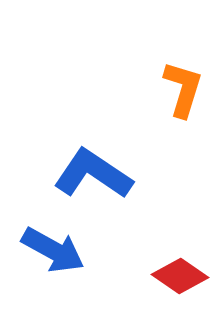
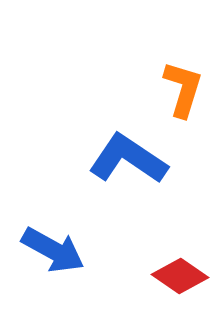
blue L-shape: moved 35 px right, 15 px up
